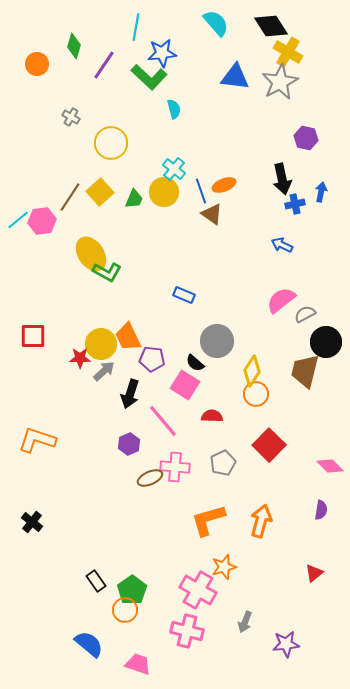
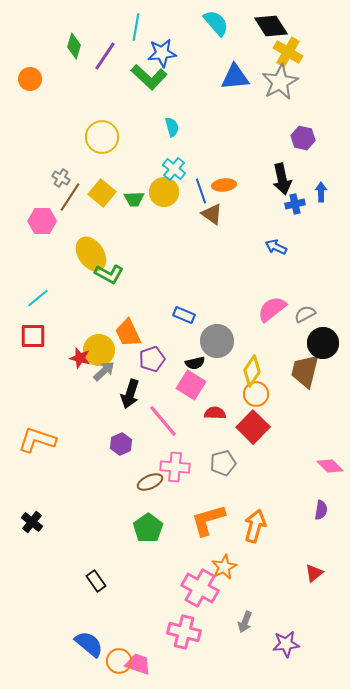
orange circle at (37, 64): moved 7 px left, 15 px down
purple line at (104, 65): moved 1 px right, 9 px up
blue triangle at (235, 77): rotated 12 degrees counterclockwise
cyan semicircle at (174, 109): moved 2 px left, 18 px down
gray cross at (71, 117): moved 10 px left, 61 px down
purple hexagon at (306, 138): moved 3 px left
yellow circle at (111, 143): moved 9 px left, 6 px up
orange ellipse at (224, 185): rotated 15 degrees clockwise
yellow square at (100, 192): moved 2 px right, 1 px down; rotated 8 degrees counterclockwise
blue arrow at (321, 192): rotated 12 degrees counterclockwise
green trapezoid at (134, 199): rotated 65 degrees clockwise
cyan line at (18, 220): moved 20 px right, 78 px down
pink hexagon at (42, 221): rotated 8 degrees clockwise
blue arrow at (282, 245): moved 6 px left, 2 px down
green L-shape at (107, 272): moved 2 px right, 2 px down
blue rectangle at (184, 295): moved 20 px down
pink semicircle at (281, 300): moved 9 px left, 9 px down
orange trapezoid at (128, 337): moved 4 px up
black circle at (326, 342): moved 3 px left, 1 px down
yellow circle at (101, 344): moved 2 px left, 6 px down
red star at (80, 358): rotated 15 degrees clockwise
purple pentagon at (152, 359): rotated 25 degrees counterclockwise
black semicircle at (195, 363): rotated 54 degrees counterclockwise
pink square at (185, 385): moved 6 px right
red semicircle at (212, 416): moved 3 px right, 3 px up
purple hexagon at (129, 444): moved 8 px left
red square at (269, 445): moved 16 px left, 18 px up
gray pentagon at (223, 463): rotated 10 degrees clockwise
brown ellipse at (150, 478): moved 4 px down
orange arrow at (261, 521): moved 6 px left, 5 px down
orange star at (224, 567): rotated 10 degrees counterclockwise
green pentagon at (132, 590): moved 16 px right, 62 px up
pink cross at (198, 590): moved 2 px right, 2 px up
orange circle at (125, 610): moved 6 px left, 51 px down
pink cross at (187, 631): moved 3 px left, 1 px down
